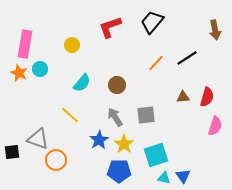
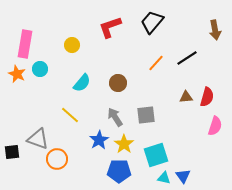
orange star: moved 2 px left, 1 px down
brown circle: moved 1 px right, 2 px up
brown triangle: moved 3 px right
orange circle: moved 1 px right, 1 px up
